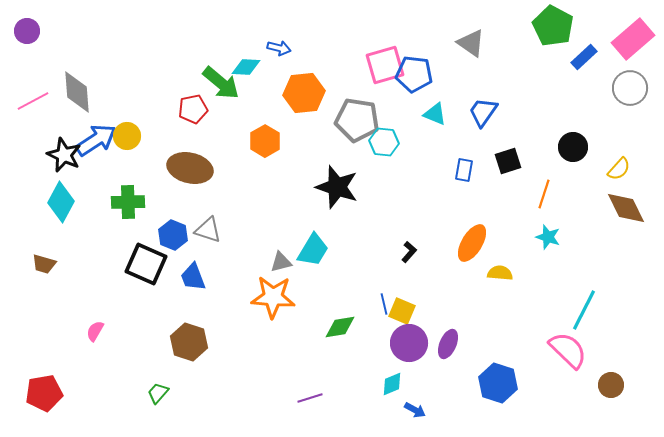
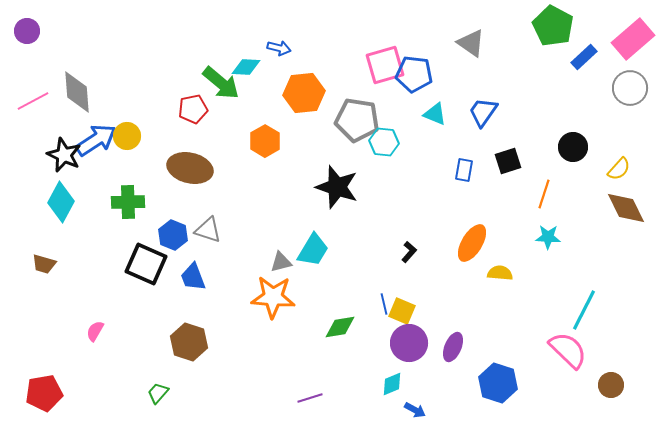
cyan star at (548, 237): rotated 15 degrees counterclockwise
purple ellipse at (448, 344): moved 5 px right, 3 px down
